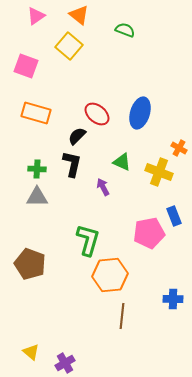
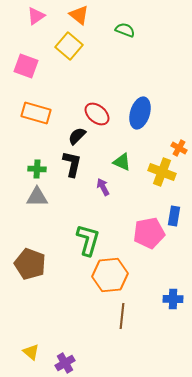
yellow cross: moved 3 px right
blue rectangle: rotated 30 degrees clockwise
